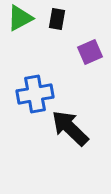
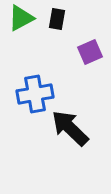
green triangle: moved 1 px right
